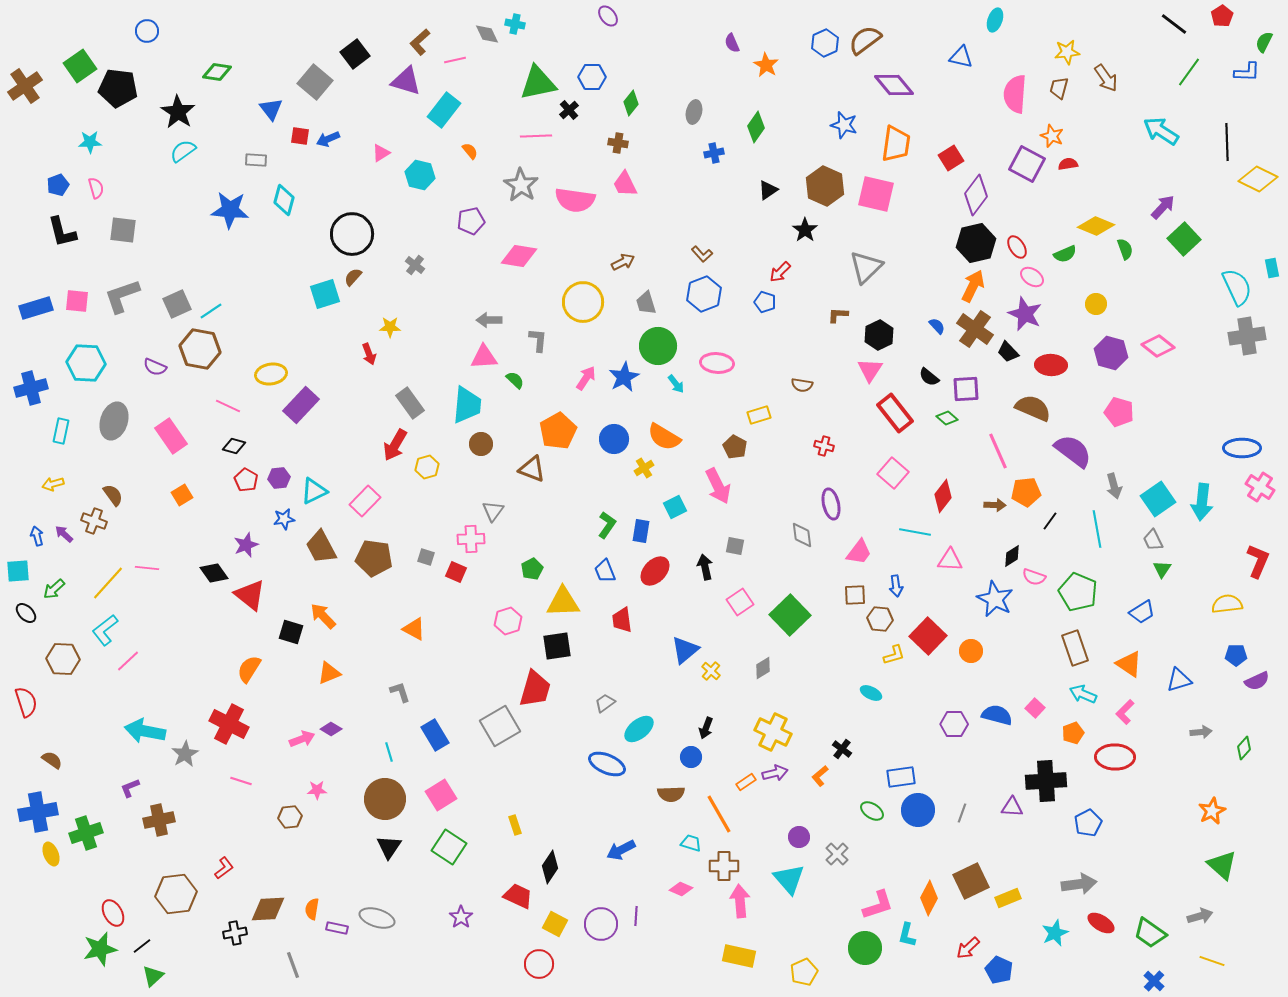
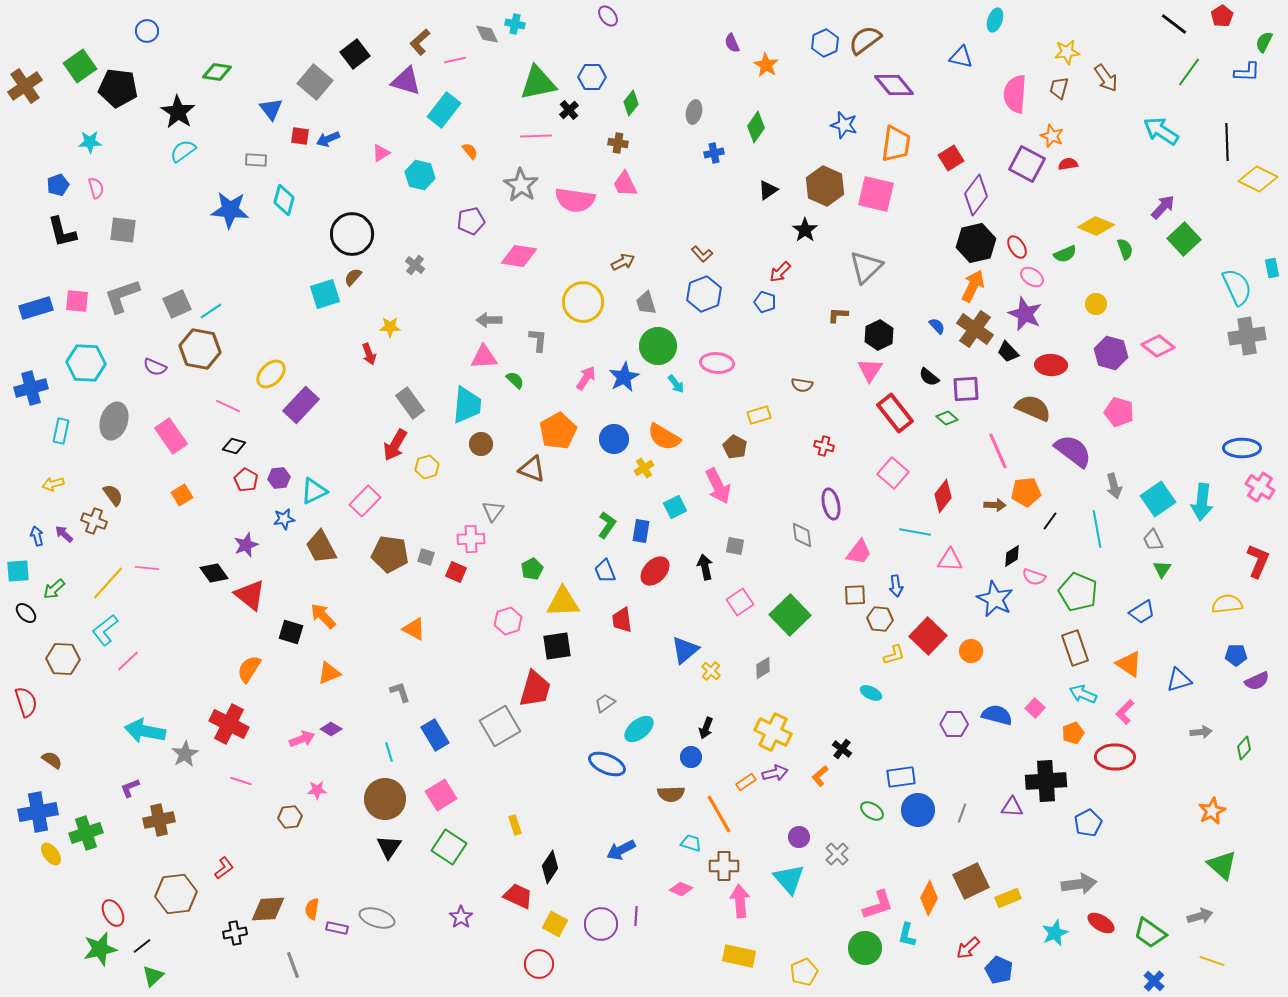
yellow ellipse at (271, 374): rotated 36 degrees counterclockwise
brown pentagon at (374, 558): moved 16 px right, 4 px up
yellow ellipse at (51, 854): rotated 15 degrees counterclockwise
